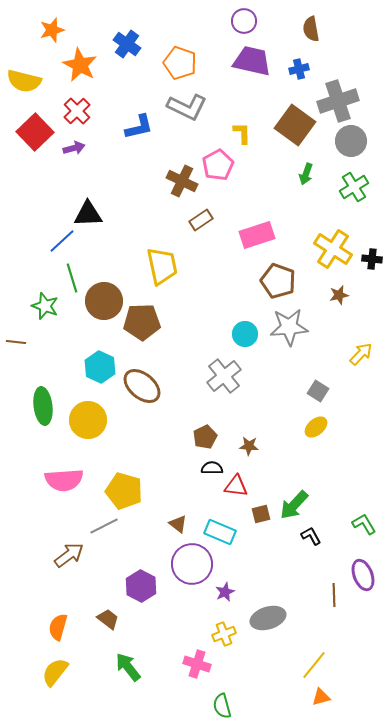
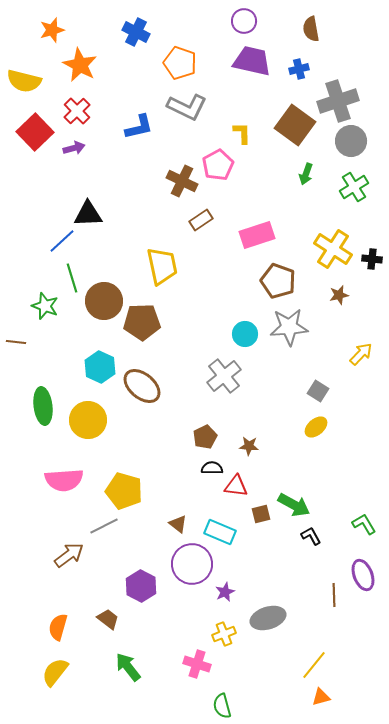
blue cross at (127, 44): moved 9 px right, 12 px up; rotated 8 degrees counterclockwise
green arrow at (294, 505): rotated 104 degrees counterclockwise
